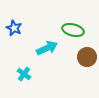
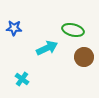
blue star: rotated 21 degrees counterclockwise
brown circle: moved 3 px left
cyan cross: moved 2 px left, 5 px down
